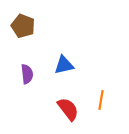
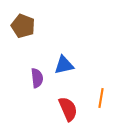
purple semicircle: moved 10 px right, 4 px down
orange line: moved 2 px up
red semicircle: rotated 15 degrees clockwise
